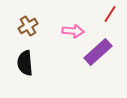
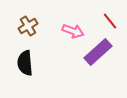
red line: moved 7 px down; rotated 72 degrees counterclockwise
pink arrow: rotated 15 degrees clockwise
